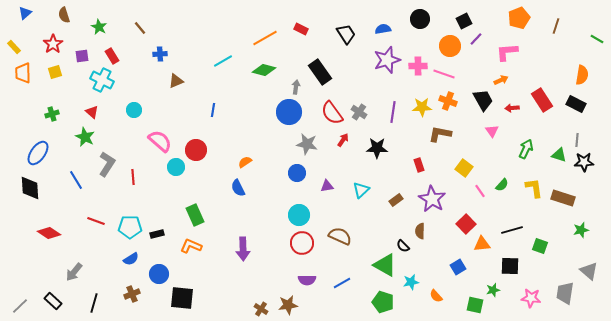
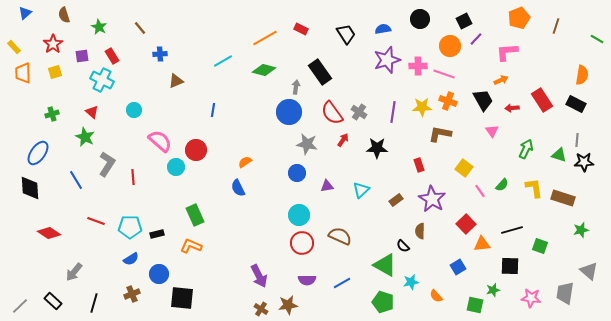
purple arrow at (243, 249): moved 16 px right, 27 px down; rotated 25 degrees counterclockwise
